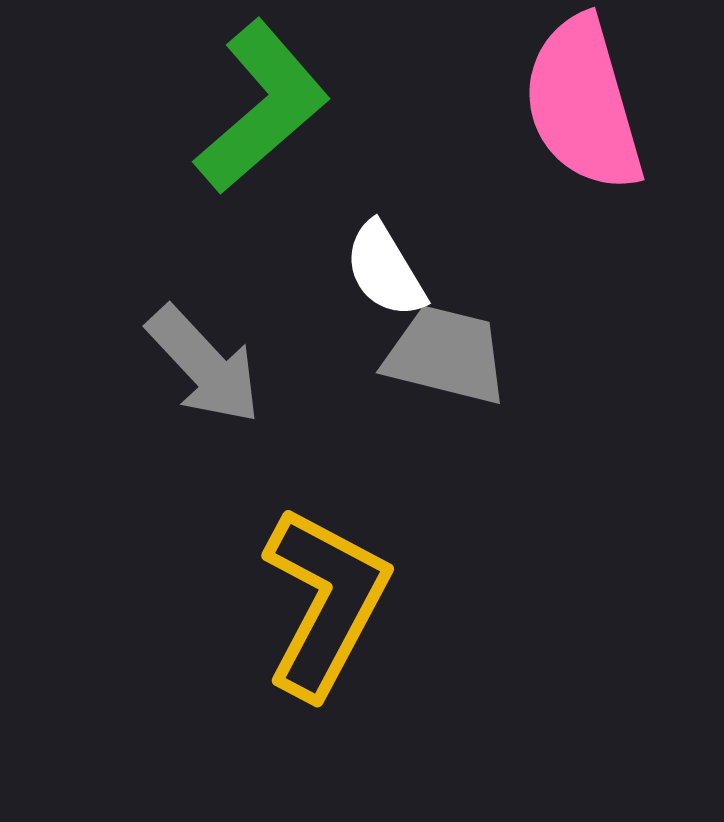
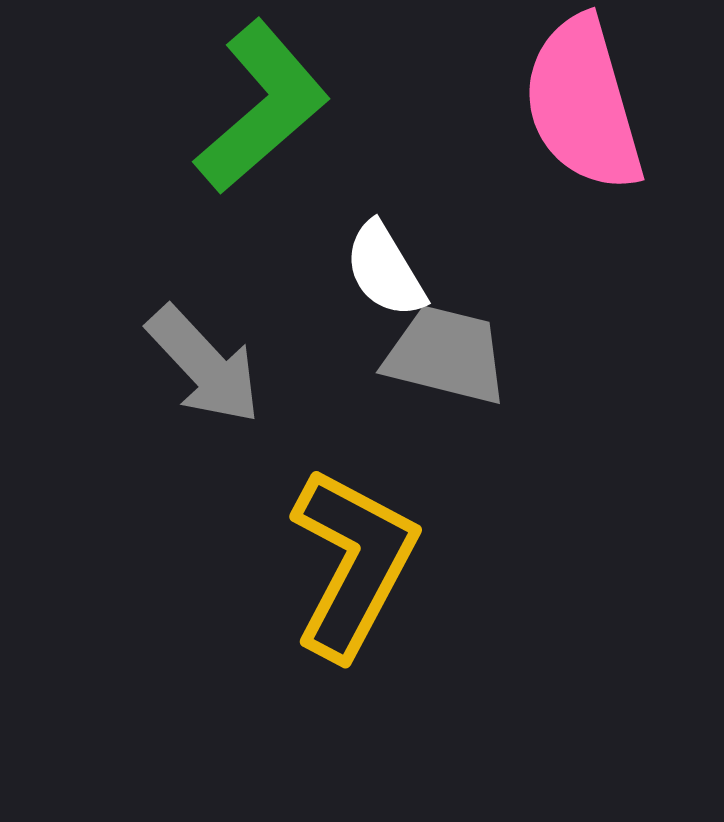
yellow L-shape: moved 28 px right, 39 px up
